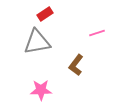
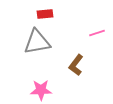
red rectangle: rotated 28 degrees clockwise
